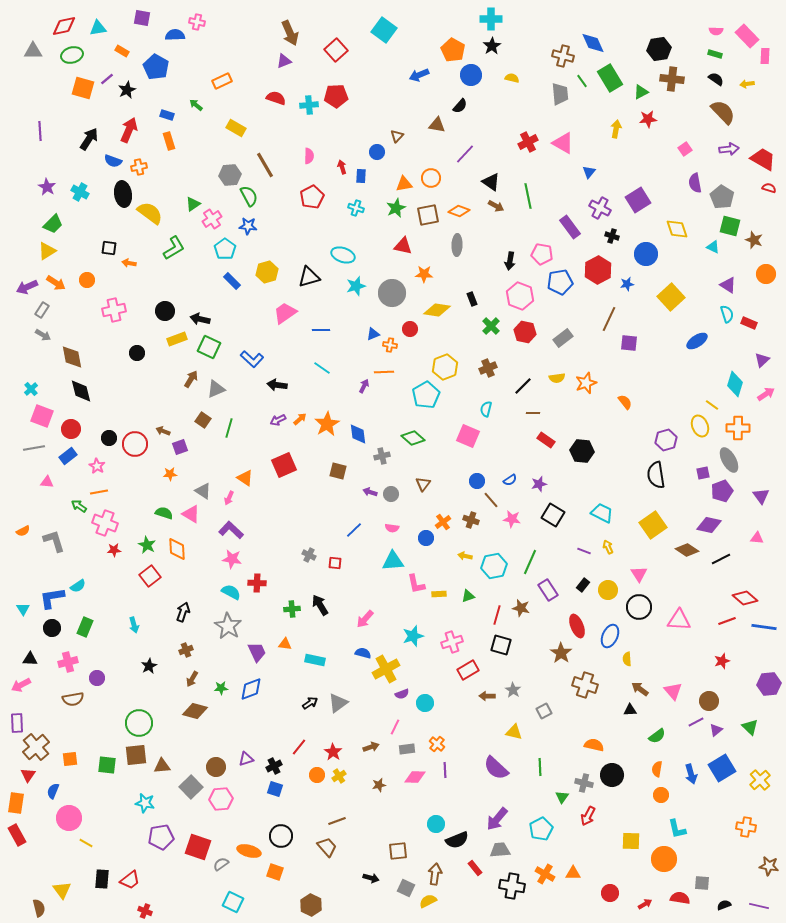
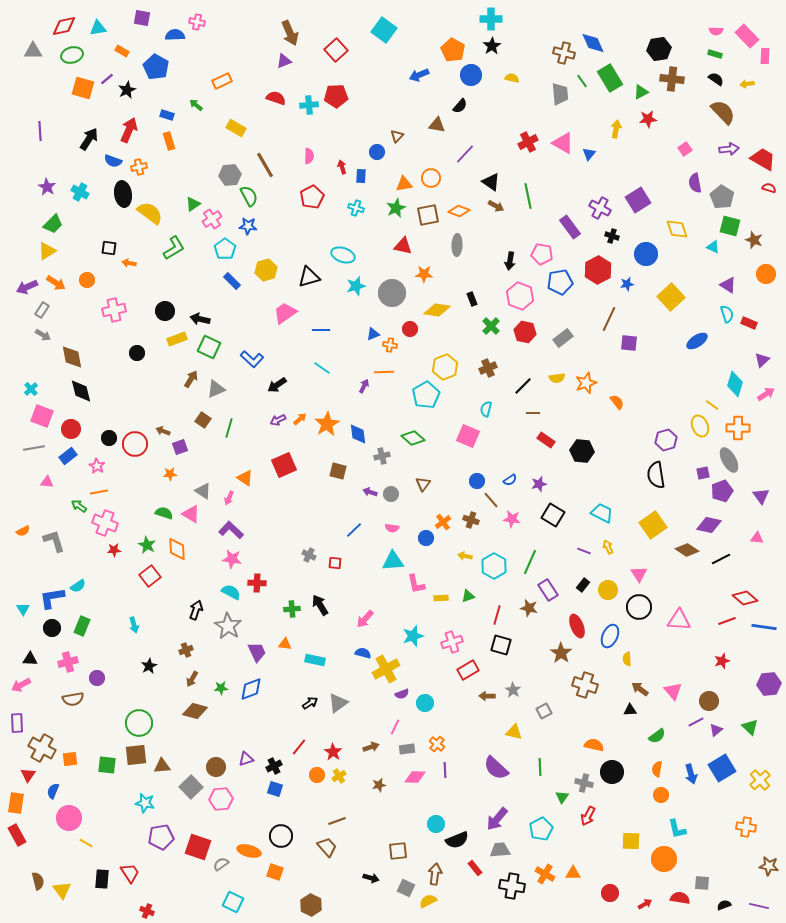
brown cross at (563, 56): moved 1 px right, 3 px up
blue triangle at (589, 172): moved 18 px up
yellow hexagon at (267, 272): moved 1 px left, 2 px up
black arrow at (277, 385): rotated 42 degrees counterclockwise
orange semicircle at (625, 402): moved 8 px left
cyan hexagon at (494, 566): rotated 20 degrees counterclockwise
yellow rectangle at (439, 594): moved 2 px right, 4 px down
brown star at (521, 608): moved 8 px right
black arrow at (183, 612): moved 13 px right, 2 px up
green rectangle at (85, 627): moved 3 px left, 1 px up
brown cross at (36, 747): moved 6 px right, 1 px down; rotated 20 degrees counterclockwise
black circle at (612, 775): moved 3 px up
red trapezoid at (130, 880): moved 7 px up; rotated 85 degrees counterclockwise
brown semicircle at (39, 908): moved 1 px left, 27 px up
red cross at (145, 911): moved 2 px right
